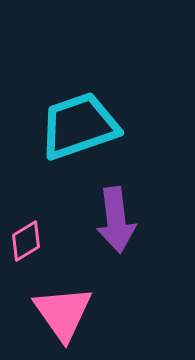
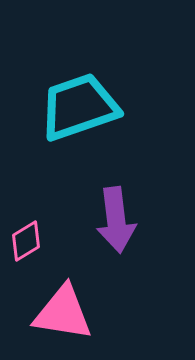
cyan trapezoid: moved 19 px up
pink triangle: rotated 46 degrees counterclockwise
